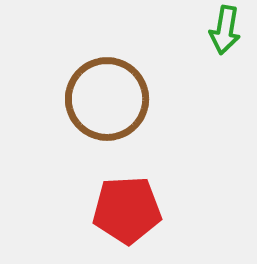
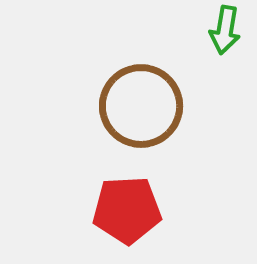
brown circle: moved 34 px right, 7 px down
